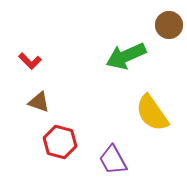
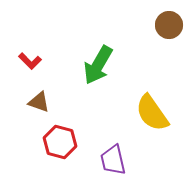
green arrow: moved 28 px left, 9 px down; rotated 36 degrees counterclockwise
purple trapezoid: rotated 16 degrees clockwise
